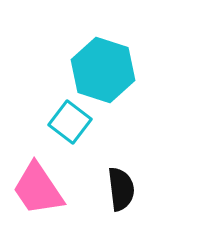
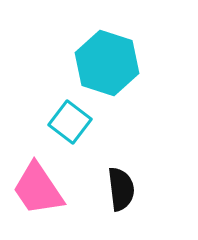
cyan hexagon: moved 4 px right, 7 px up
